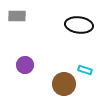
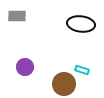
black ellipse: moved 2 px right, 1 px up
purple circle: moved 2 px down
cyan rectangle: moved 3 px left
